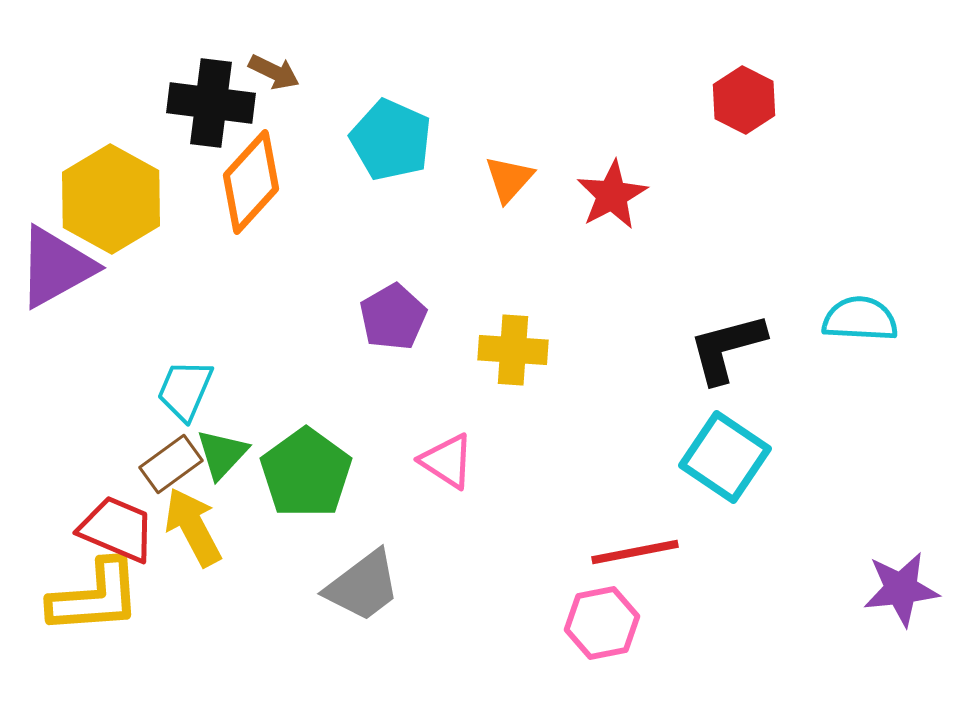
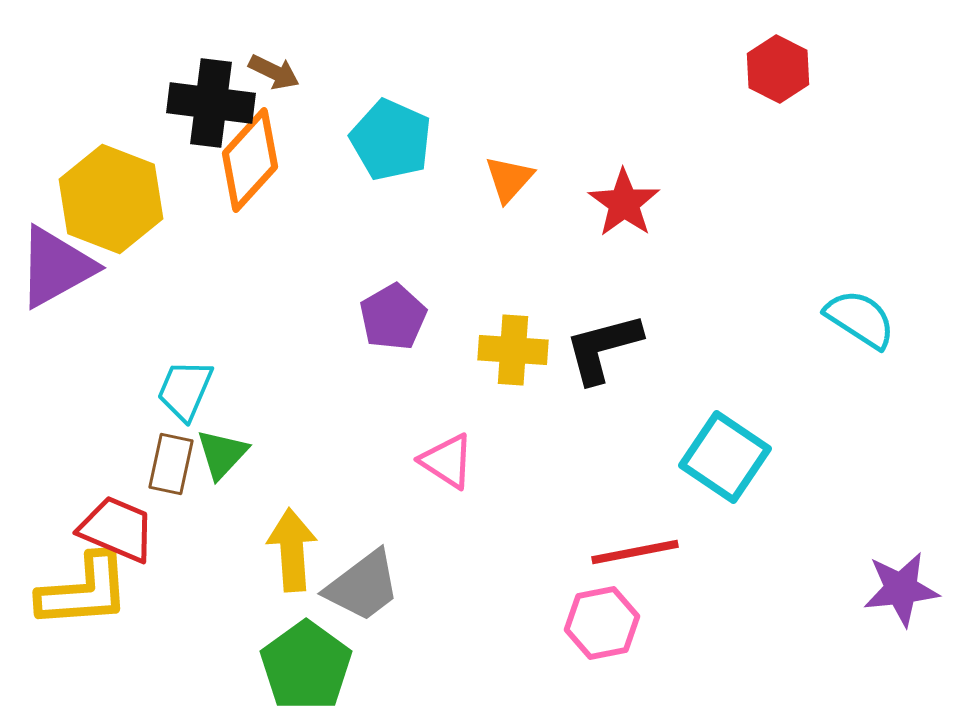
red hexagon: moved 34 px right, 31 px up
orange diamond: moved 1 px left, 22 px up
red star: moved 12 px right, 8 px down; rotated 8 degrees counterclockwise
yellow hexagon: rotated 8 degrees counterclockwise
cyan semicircle: rotated 30 degrees clockwise
black L-shape: moved 124 px left
brown rectangle: rotated 42 degrees counterclockwise
green pentagon: moved 193 px down
yellow arrow: moved 99 px right, 23 px down; rotated 24 degrees clockwise
yellow L-shape: moved 11 px left, 6 px up
